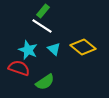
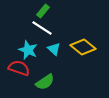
white line: moved 2 px down
